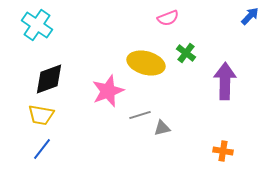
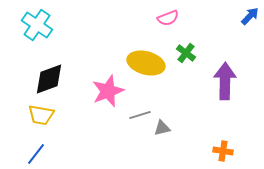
blue line: moved 6 px left, 5 px down
